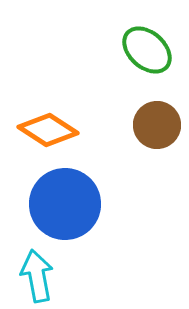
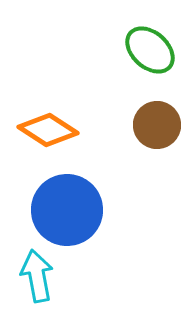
green ellipse: moved 3 px right
blue circle: moved 2 px right, 6 px down
